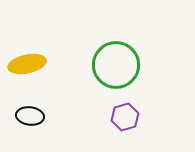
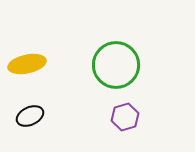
black ellipse: rotated 32 degrees counterclockwise
